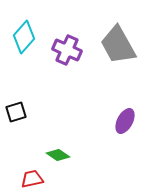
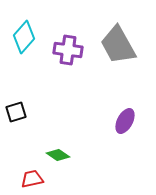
purple cross: moved 1 px right; rotated 16 degrees counterclockwise
